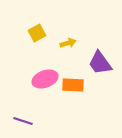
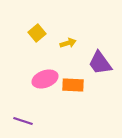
yellow square: rotated 12 degrees counterclockwise
